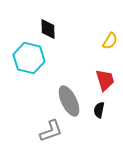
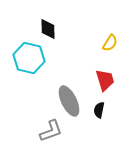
yellow semicircle: moved 2 px down
